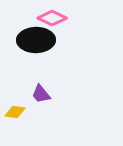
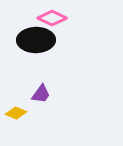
purple trapezoid: rotated 105 degrees counterclockwise
yellow diamond: moved 1 px right, 1 px down; rotated 15 degrees clockwise
